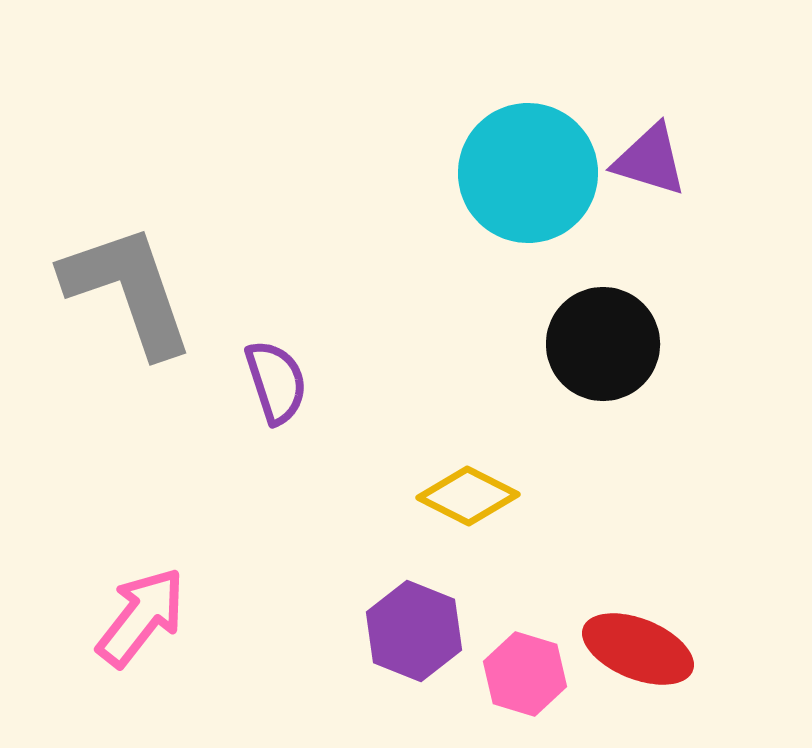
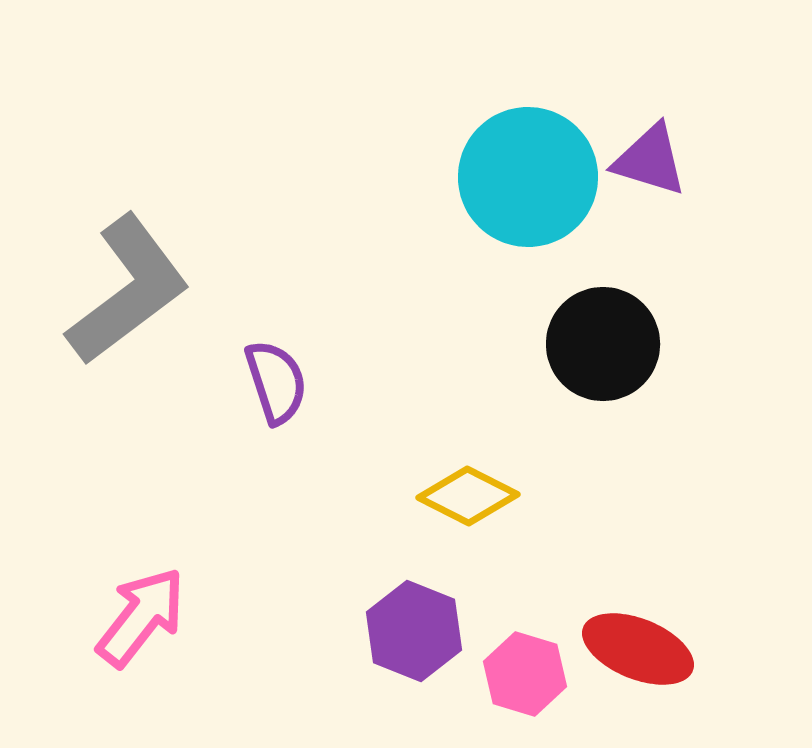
cyan circle: moved 4 px down
gray L-shape: rotated 72 degrees clockwise
